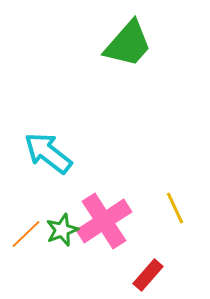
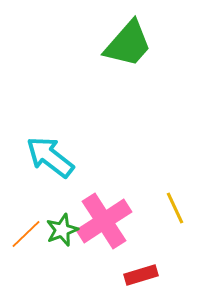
cyan arrow: moved 2 px right, 4 px down
red rectangle: moved 7 px left; rotated 32 degrees clockwise
